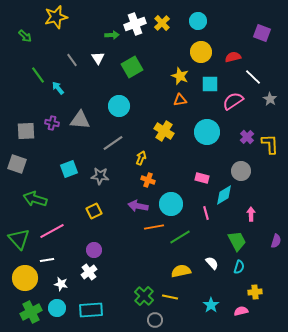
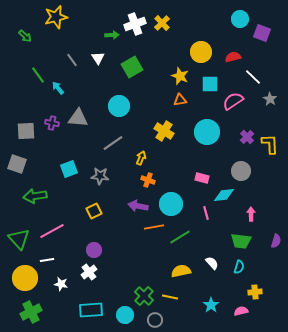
cyan circle at (198, 21): moved 42 px right, 2 px up
gray triangle at (80, 120): moved 2 px left, 2 px up
cyan diamond at (224, 195): rotated 25 degrees clockwise
green arrow at (35, 199): moved 3 px up; rotated 25 degrees counterclockwise
green trapezoid at (237, 241): moved 4 px right; rotated 125 degrees clockwise
cyan circle at (57, 308): moved 68 px right, 7 px down
